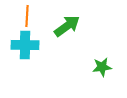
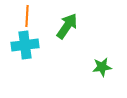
green arrow: rotated 20 degrees counterclockwise
cyan cross: rotated 8 degrees counterclockwise
